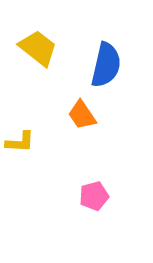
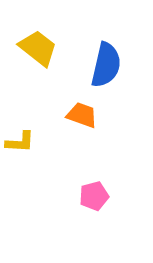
orange trapezoid: rotated 144 degrees clockwise
